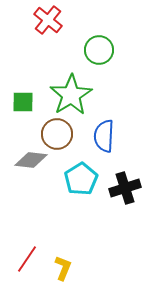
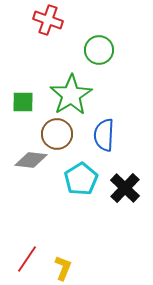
red cross: rotated 20 degrees counterclockwise
blue semicircle: moved 1 px up
black cross: rotated 28 degrees counterclockwise
